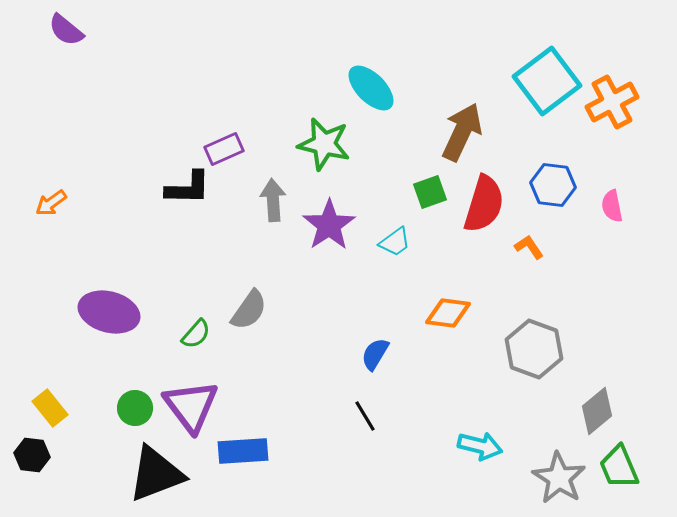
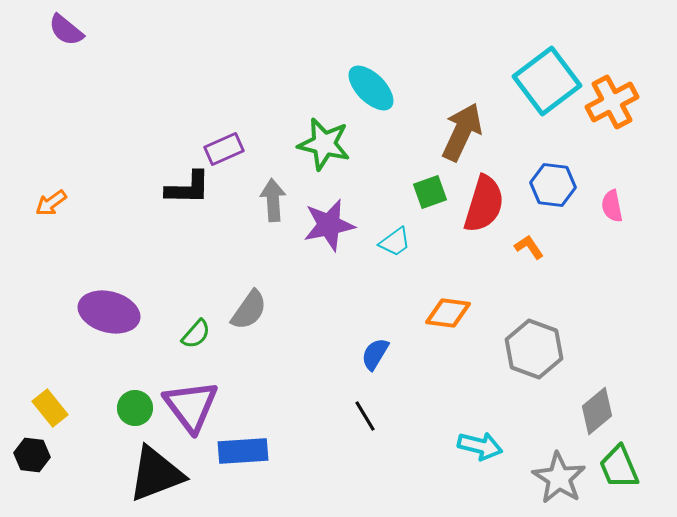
purple star: rotated 22 degrees clockwise
